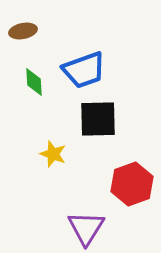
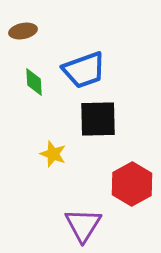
red hexagon: rotated 9 degrees counterclockwise
purple triangle: moved 3 px left, 3 px up
